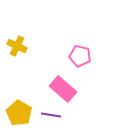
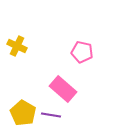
pink pentagon: moved 2 px right, 4 px up
yellow pentagon: moved 4 px right
